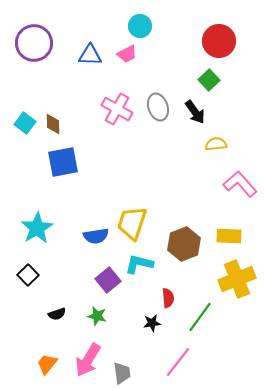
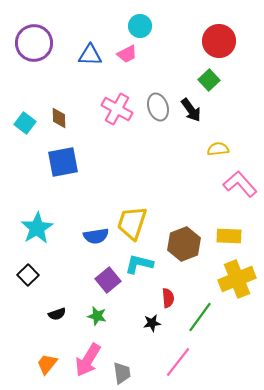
black arrow: moved 4 px left, 2 px up
brown diamond: moved 6 px right, 6 px up
yellow semicircle: moved 2 px right, 5 px down
